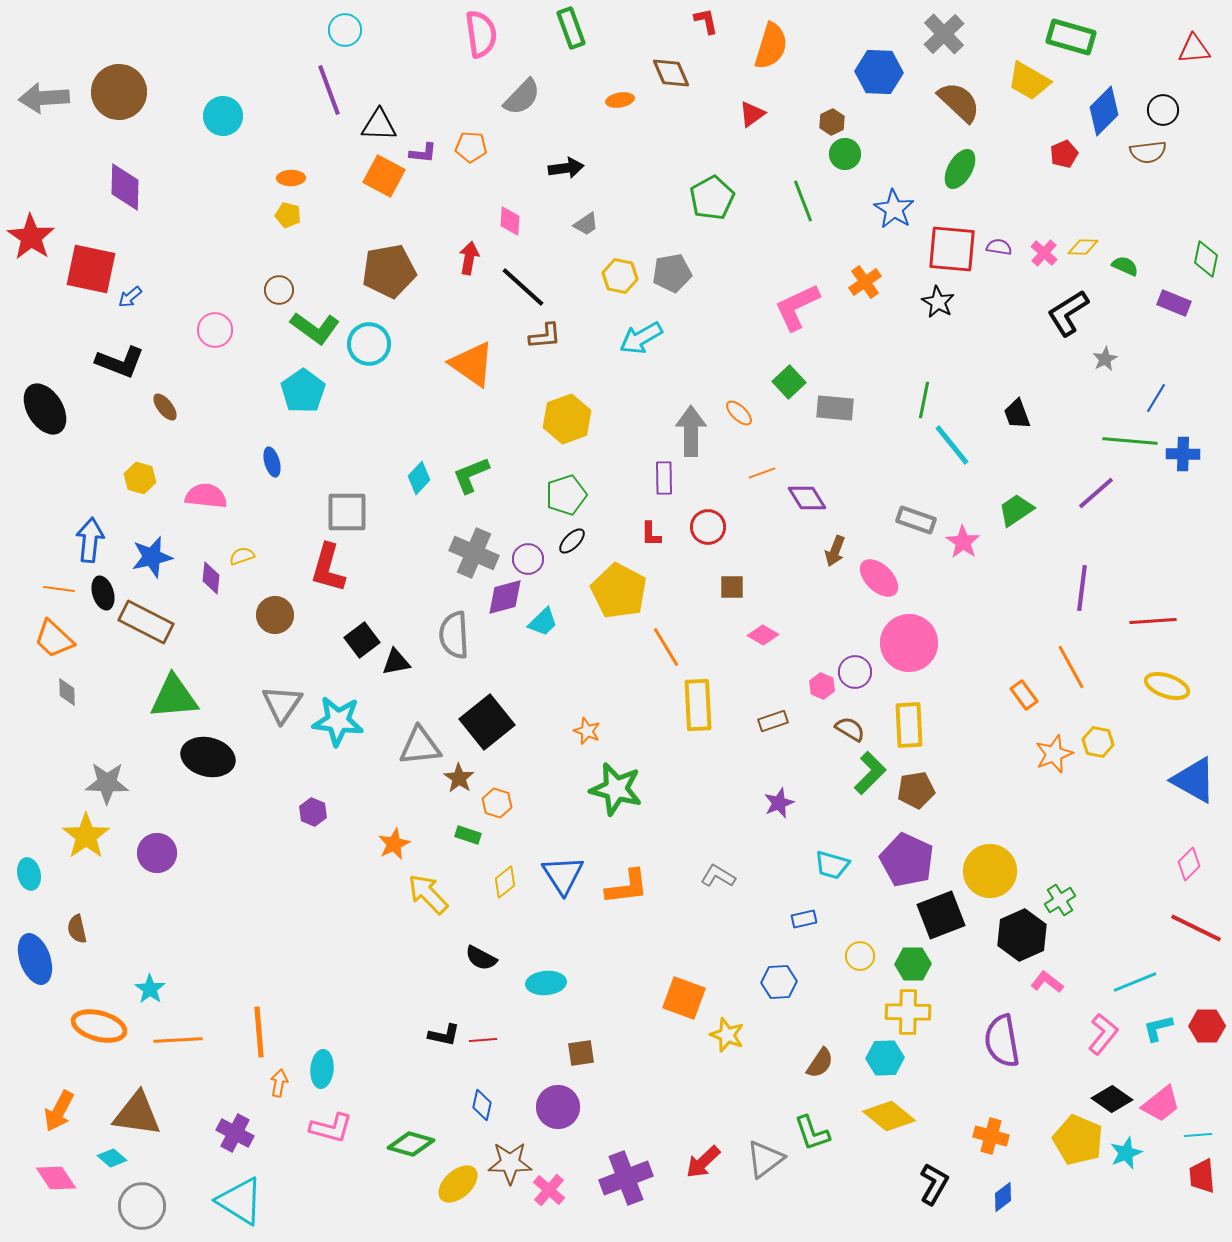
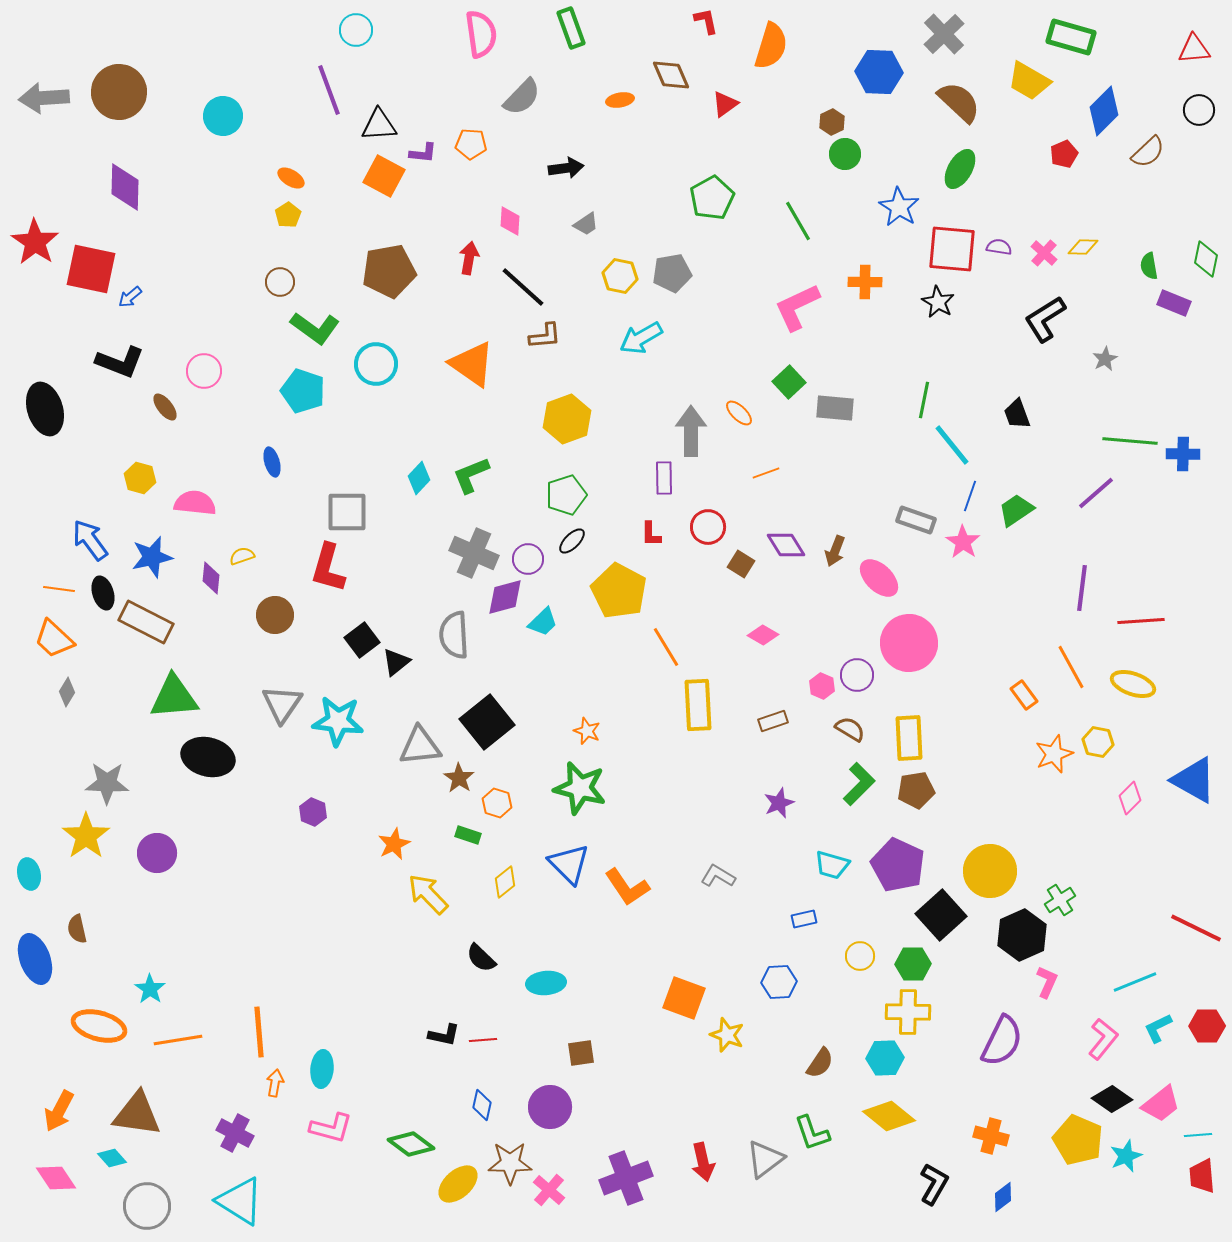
cyan circle at (345, 30): moved 11 px right
brown diamond at (671, 73): moved 2 px down
black circle at (1163, 110): moved 36 px right
red triangle at (752, 114): moved 27 px left, 10 px up
black triangle at (379, 125): rotated 6 degrees counterclockwise
orange pentagon at (471, 147): moved 3 px up
brown semicircle at (1148, 152): rotated 36 degrees counterclockwise
orange ellipse at (291, 178): rotated 32 degrees clockwise
green line at (803, 201): moved 5 px left, 20 px down; rotated 9 degrees counterclockwise
blue star at (894, 209): moved 5 px right, 2 px up
yellow pentagon at (288, 215): rotated 25 degrees clockwise
red star at (31, 237): moved 4 px right, 5 px down
green semicircle at (1125, 266): moved 24 px right; rotated 124 degrees counterclockwise
orange cross at (865, 282): rotated 36 degrees clockwise
brown circle at (279, 290): moved 1 px right, 8 px up
black L-shape at (1068, 313): moved 23 px left, 6 px down
pink circle at (215, 330): moved 11 px left, 41 px down
cyan circle at (369, 344): moved 7 px right, 20 px down
cyan pentagon at (303, 391): rotated 18 degrees counterclockwise
blue line at (1156, 398): moved 186 px left, 98 px down; rotated 12 degrees counterclockwise
black ellipse at (45, 409): rotated 15 degrees clockwise
orange line at (762, 473): moved 4 px right
pink semicircle at (206, 496): moved 11 px left, 7 px down
purple diamond at (807, 498): moved 21 px left, 47 px down
blue arrow at (90, 540): rotated 42 degrees counterclockwise
brown square at (732, 587): moved 9 px right, 23 px up; rotated 32 degrees clockwise
red line at (1153, 621): moved 12 px left
black triangle at (396, 662): rotated 28 degrees counterclockwise
purple circle at (855, 672): moved 2 px right, 3 px down
yellow ellipse at (1167, 686): moved 34 px left, 2 px up
gray diamond at (67, 692): rotated 32 degrees clockwise
yellow rectangle at (909, 725): moved 13 px down
green L-shape at (870, 773): moved 11 px left, 11 px down
green star at (616, 789): moved 36 px left, 1 px up
purple pentagon at (907, 860): moved 9 px left, 5 px down
pink diamond at (1189, 864): moved 59 px left, 66 px up
blue triangle at (563, 875): moved 6 px right, 11 px up; rotated 12 degrees counterclockwise
orange L-shape at (627, 887): rotated 63 degrees clockwise
black square at (941, 915): rotated 21 degrees counterclockwise
black semicircle at (481, 958): rotated 16 degrees clockwise
pink L-shape at (1047, 982): rotated 76 degrees clockwise
cyan L-shape at (1158, 1028): rotated 12 degrees counterclockwise
pink L-shape at (1103, 1034): moved 5 px down
orange line at (178, 1040): rotated 6 degrees counterclockwise
purple semicircle at (1002, 1041): rotated 144 degrees counterclockwise
orange arrow at (279, 1083): moved 4 px left
purple circle at (558, 1107): moved 8 px left
green diamond at (411, 1144): rotated 21 degrees clockwise
cyan star at (1126, 1153): moved 3 px down
cyan diamond at (112, 1158): rotated 8 degrees clockwise
red arrow at (703, 1162): rotated 60 degrees counterclockwise
gray circle at (142, 1206): moved 5 px right
